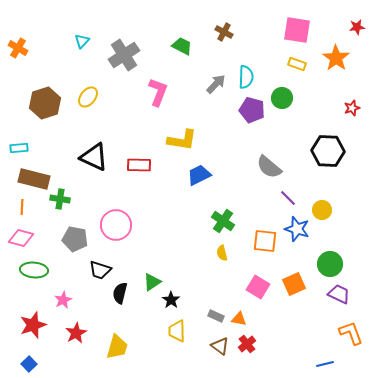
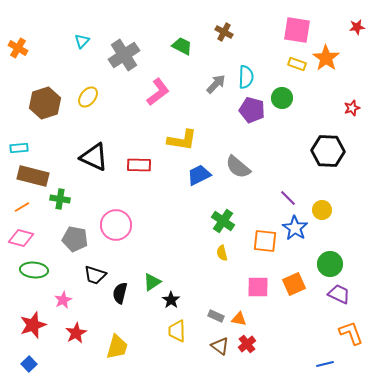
orange star at (336, 58): moved 10 px left
pink L-shape at (158, 92): rotated 32 degrees clockwise
gray semicircle at (269, 167): moved 31 px left
brown rectangle at (34, 179): moved 1 px left, 3 px up
orange line at (22, 207): rotated 56 degrees clockwise
blue star at (297, 229): moved 2 px left, 1 px up; rotated 15 degrees clockwise
black trapezoid at (100, 270): moved 5 px left, 5 px down
pink square at (258, 287): rotated 30 degrees counterclockwise
